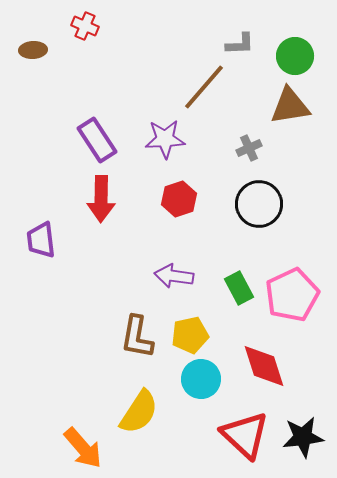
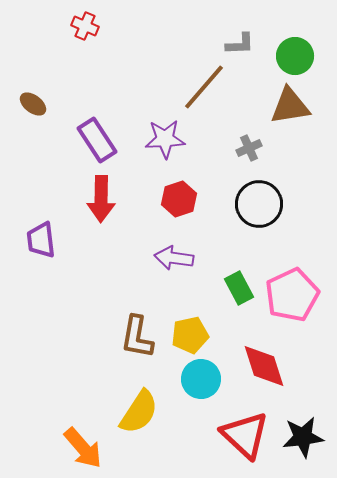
brown ellipse: moved 54 px down; rotated 40 degrees clockwise
purple arrow: moved 18 px up
